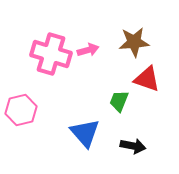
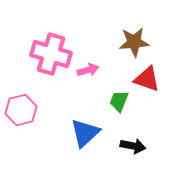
pink arrow: moved 20 px down
blue triangle: rotated 28 degrees clockwise
